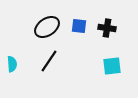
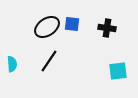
blue square: moved 7 px left, 2 px up
cyan square: moved 6 px right, 5 px down
